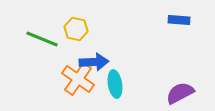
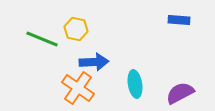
orange cross: moved 9 px down
cyan ellipse: moved 20 px right
